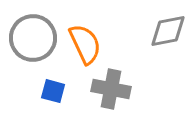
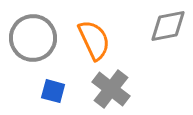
gray diamond: moved 5 px up
orange semicircle: moved 9 px right, 4 px up
gray cross: rotated 27 degrees clockwise
